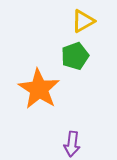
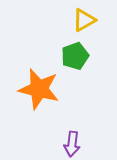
yellow triangle: moved 1 px right, 1 px up
orange star: rotated 18 degrees counterclockwise
